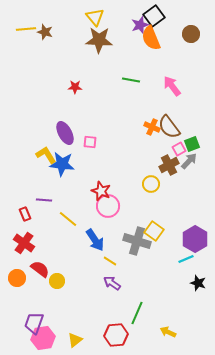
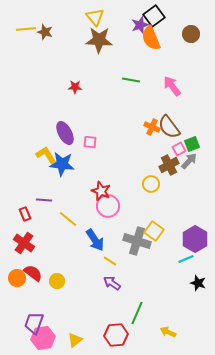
red semicircle at (40, 269): moved 7 px left, 4 px down
